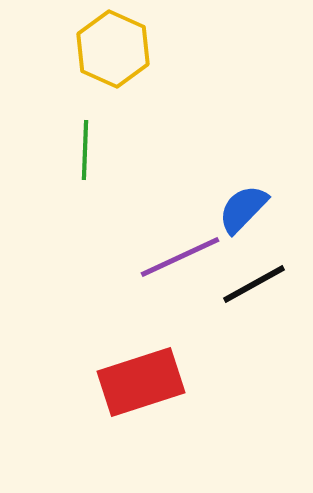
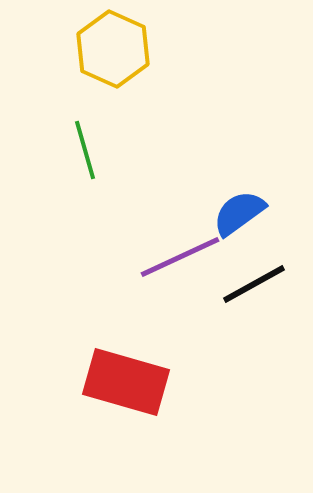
green line: rotated 18 degrees counterclockwise
blue semicircle: moved 4 px left, 4 px down; rotated 10 degrees clockwise
red rectangle: moved 15 px left; rotated 34 degrees clockwise
